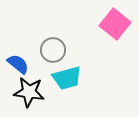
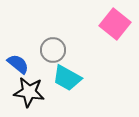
cyan trapezoid: rotated 44 degrees clockwise
